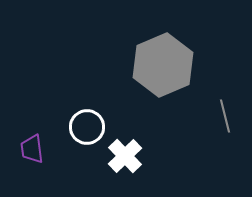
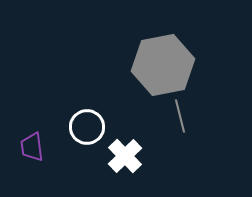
gray hexagon: rotated 12 degrees clockwise
gray line: moved 45 px left
purple trapezoid: moved 2 px up
